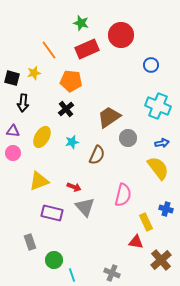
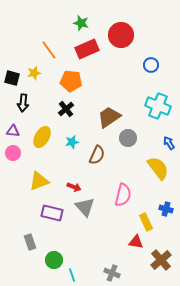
blue arrow: moved 7 px right; rotated 112 degrees counterclockwise
